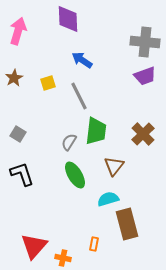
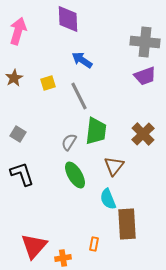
cyan semicircle: rotated 95 degrees counterclockwise
brown rectangle: rotated 12 degrees clockwise
orange cross: rotated 21 degrees counterclockwise
